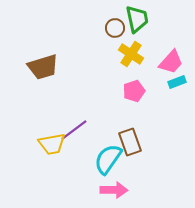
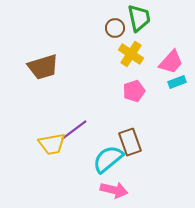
green trapezoid: moved 2 px right, 1 px up
cyan semicircle: rotated 16 degrees clockwise
pink arrow: rotated 12 degrees clockwise
